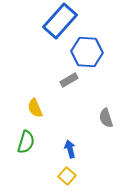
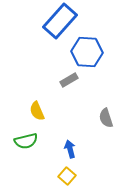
yellow semicircle: moved 2 px right, 3 px down
green semicircle: moved 1 px up; rotated 60 degrees clockwise
